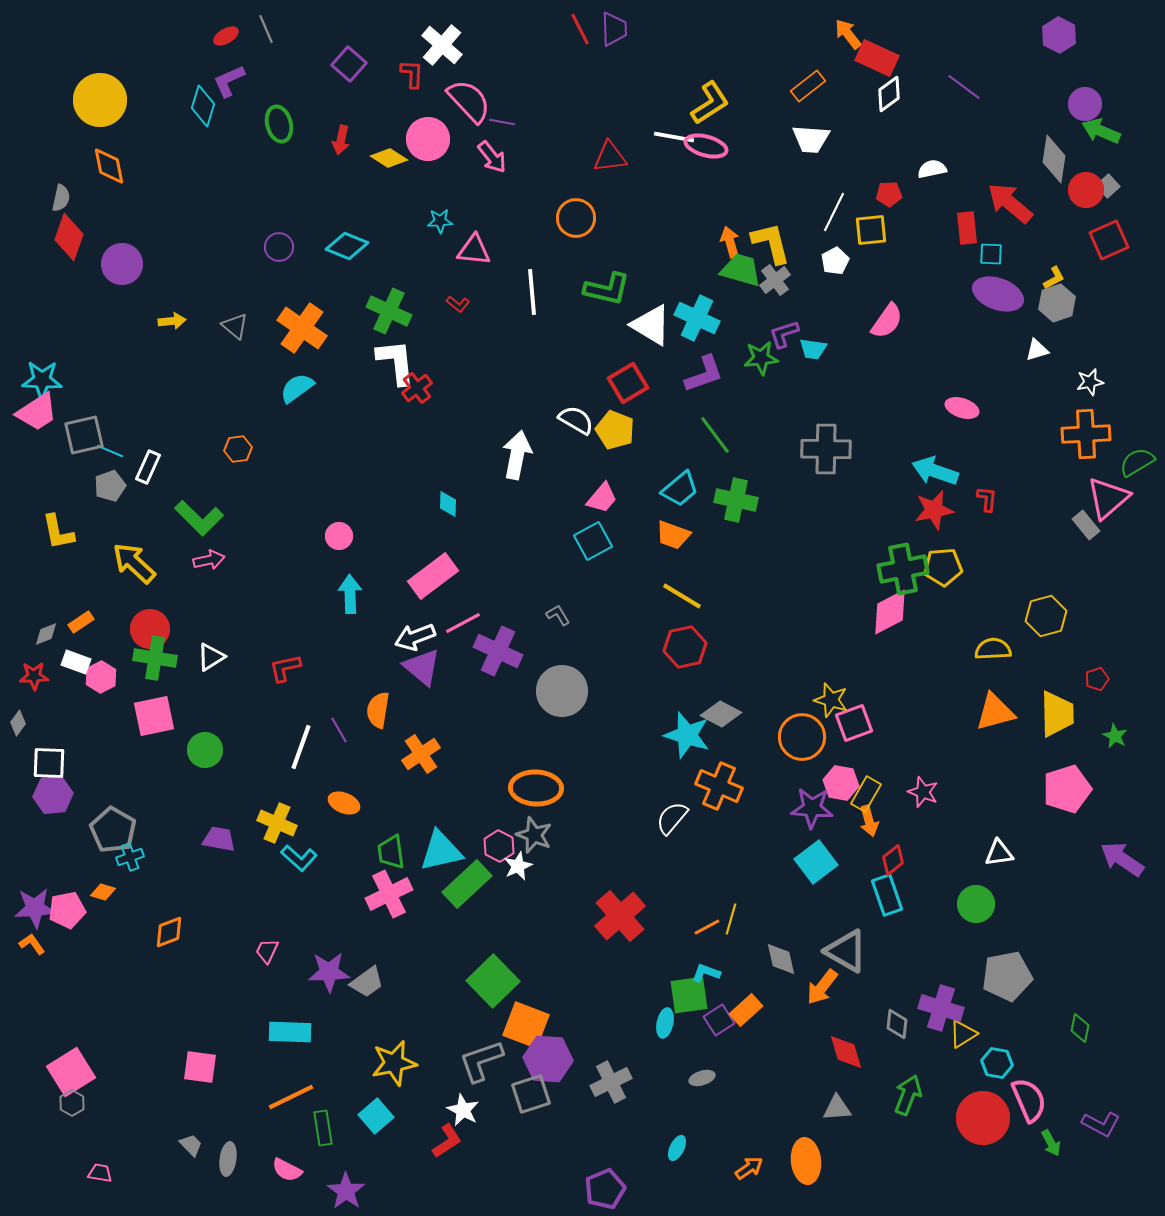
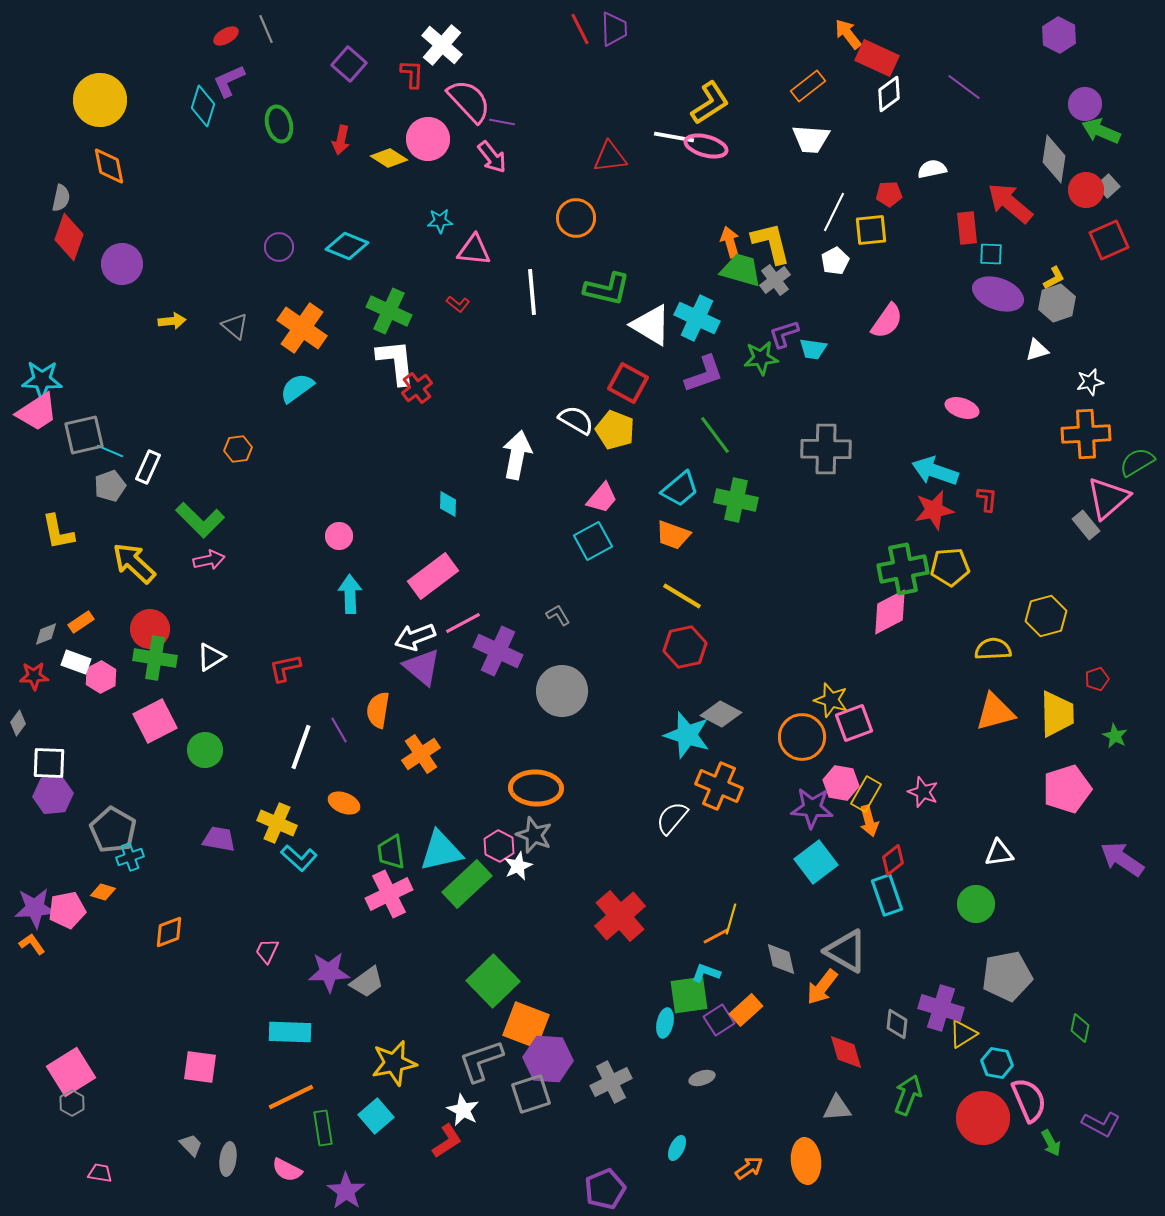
red square at (628, 383): rotated 30 degrees counterclockwise
green L-shape at (199, 518): moved 1 px right, 2 px down
yellow pentagon at (943, 567): moved 7 px right
pink square at (154, 716): moved 1 px right, 5 px down; rotated 15 degrees counterclockwise
orange line at (707, 927): moved 9 px right, 9 px down
